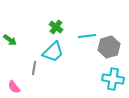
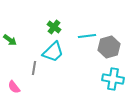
green cross: moved 2 px left
